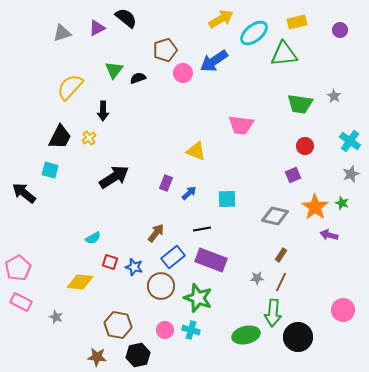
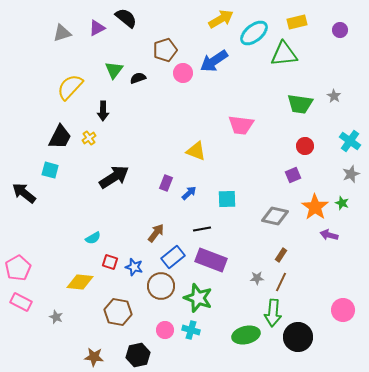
brown hexagon at (118, 325): moved 13 px up
brown star at (97, 357): moved 3 px left
